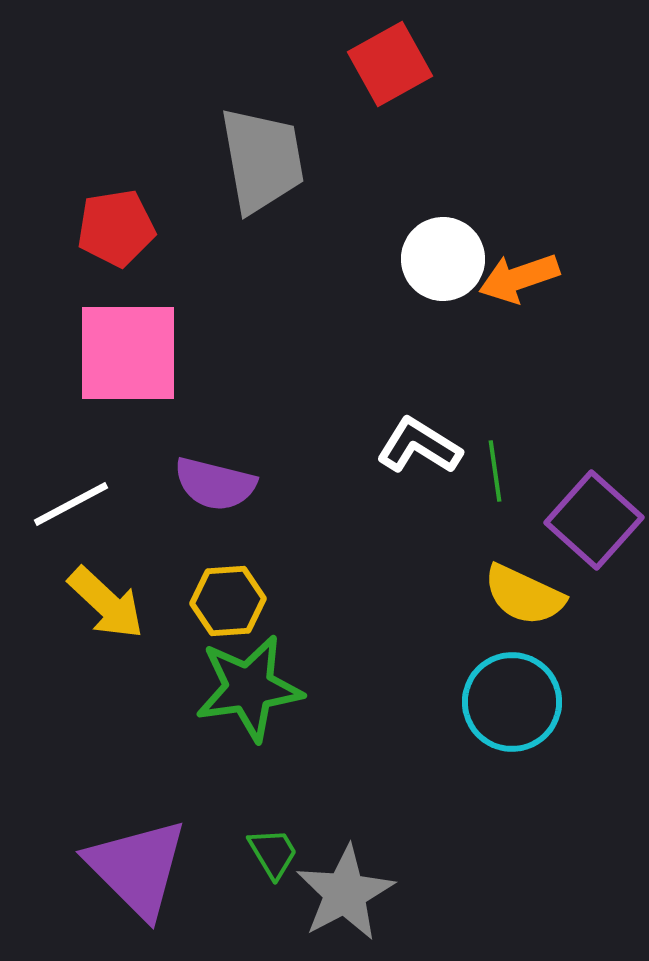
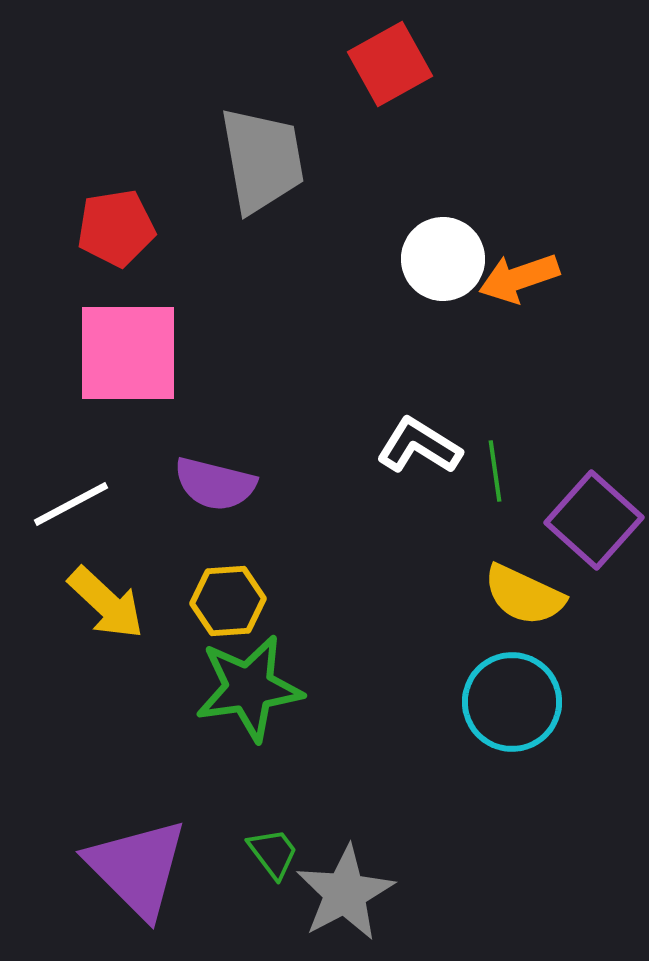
green trapezoid: rotated 6 degrees counterclockwise
